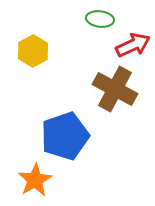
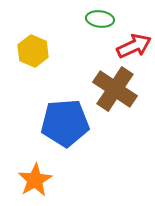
red arrow: moved 1 px right, 1 px down
yellow hexagon: rotated 8 degrees counterclockwise
brown cross: rotated 6 degrees clockwise
blue pentagon: moved 13 px up; rotated 15 degrees clockwise
